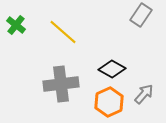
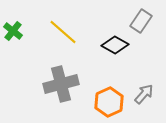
gray rectangle: moved 6 px down
green cross: moved 3 px left, 6 px down
black diamond: moved 3 px right, 24 px up
gray cross: rotated 8 degrees counterclockwise
